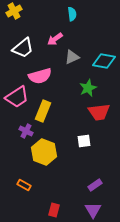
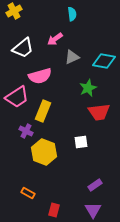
white square: moved 3 px left, 1 px down
orange rectangle: moved 4 px right, 8 px down
